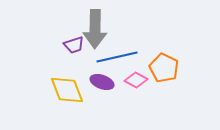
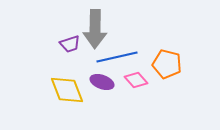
purple trapezoid: moved 4 px left, 1 px up
orange pentagon: moved 3 px right, 4 px up; rotated 12 degrees counterclockwise
pink diamond: rotated 20 degrees clockwise
